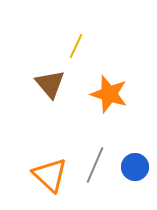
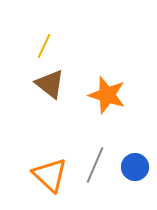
yellow line: moved 32 px left
brown triangle: rotated 12 degrees counterclockwise
orange star: moved 2 px left, 1 px down
